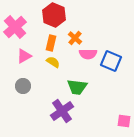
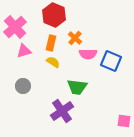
pink triangle: moved 5 px up; rotated 14 degrees clockwise
